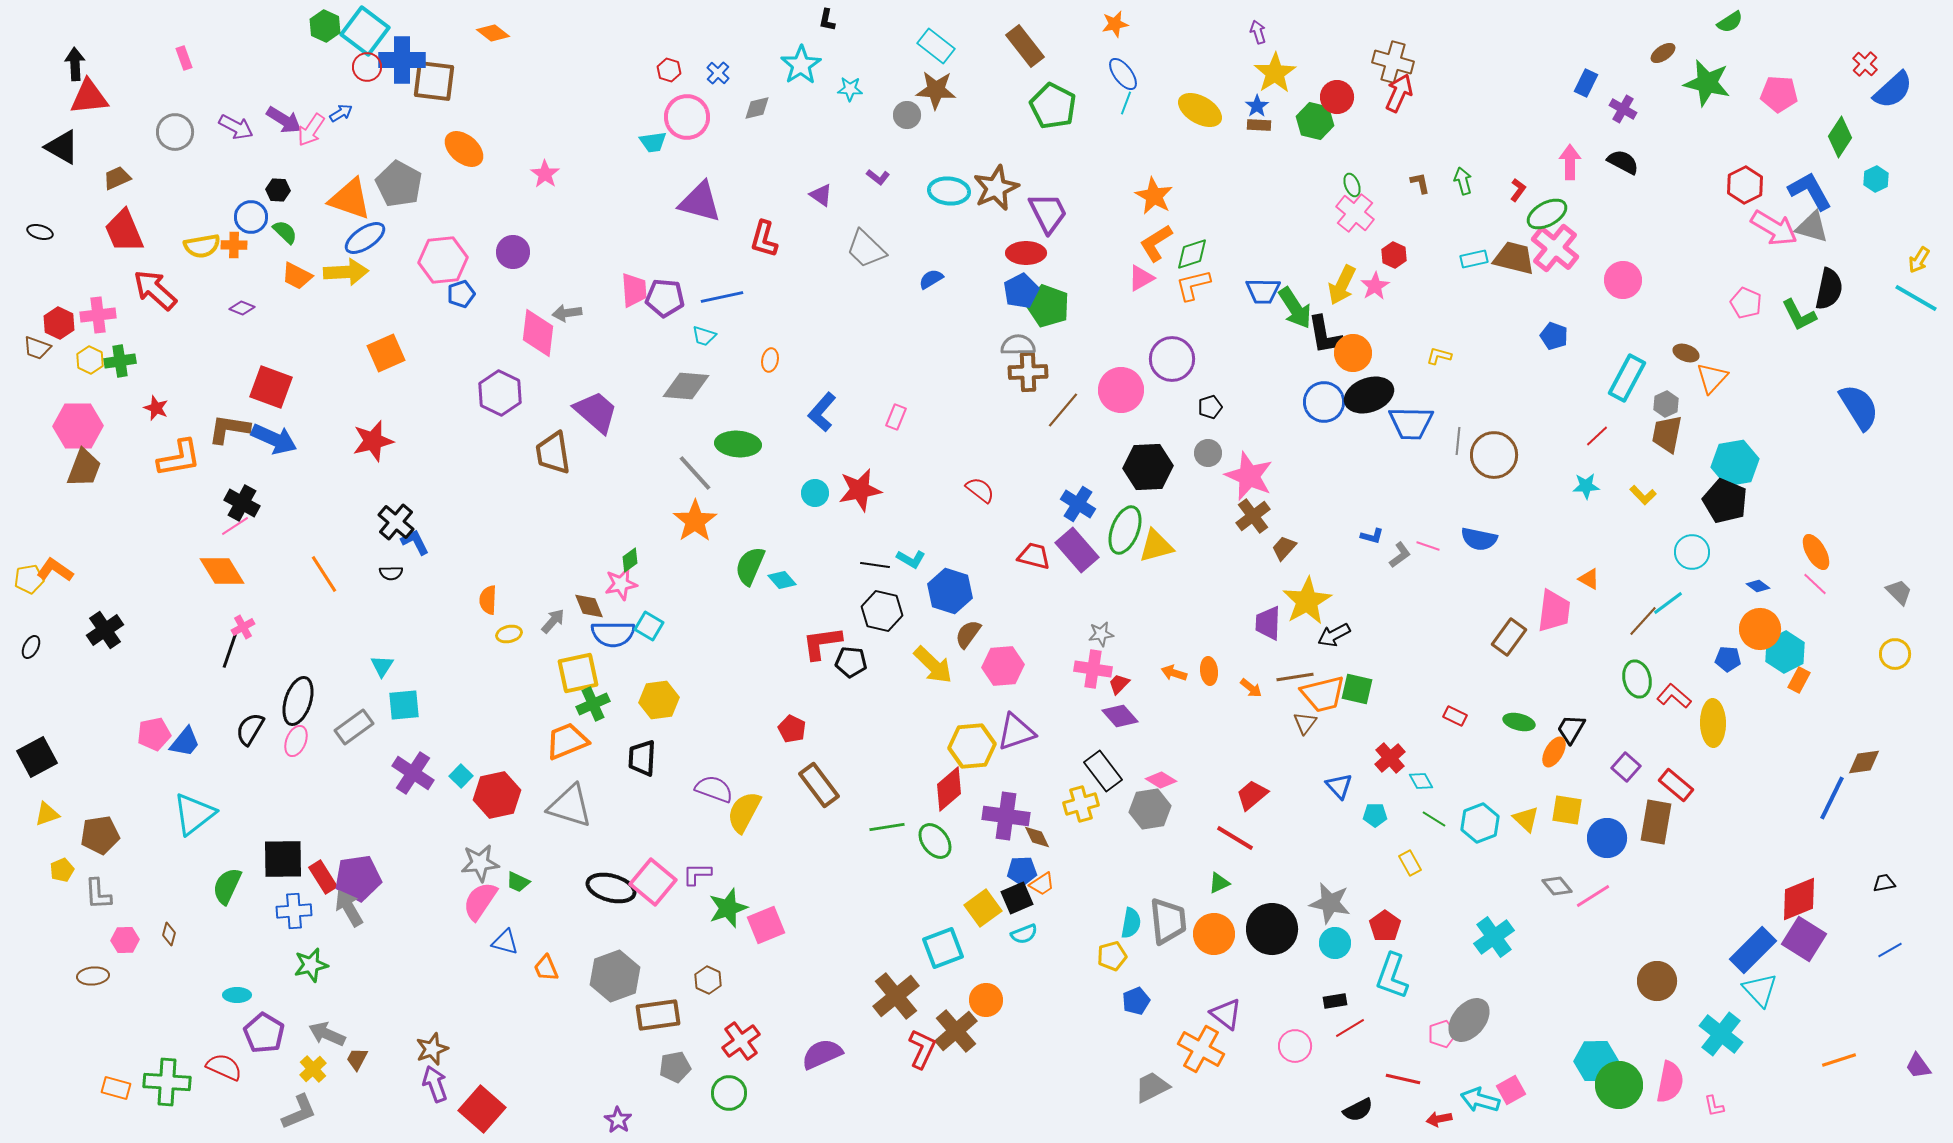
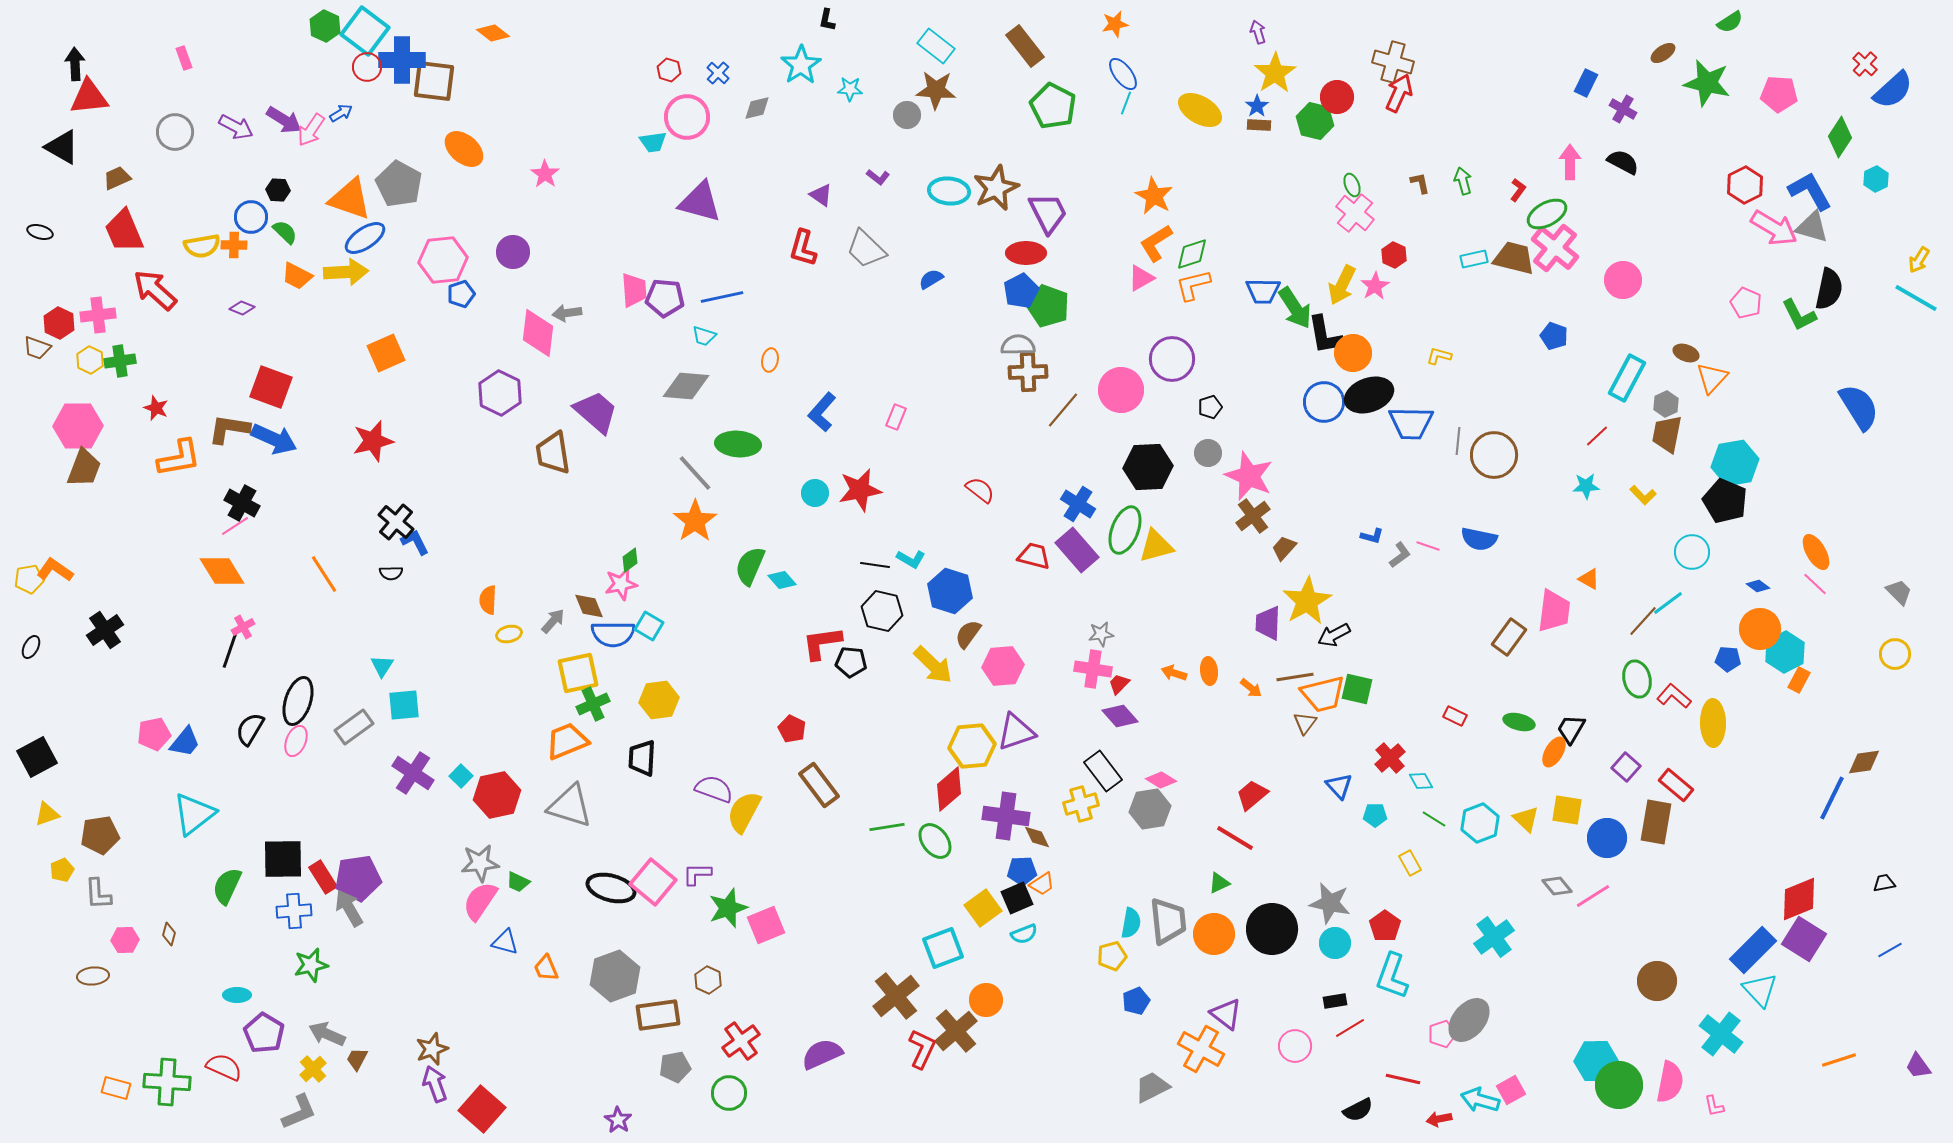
red L-shape at (764, 239): moved 39 px right, 9 px down
